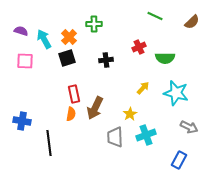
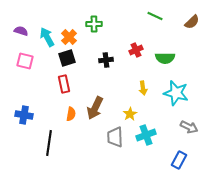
cyan arrow: moved 3 px right, 2 px up
red cross: moved 3 px left, 3 px down
pink square: rotated 12 degrees clockwise
yellow arrow: rotated 128 degrees clockwise
red rectangle: moved 10 px left, 10 px up
blue cross: moved 2 px right, 6 px up
black line: rotated 15 degrees clockwise
